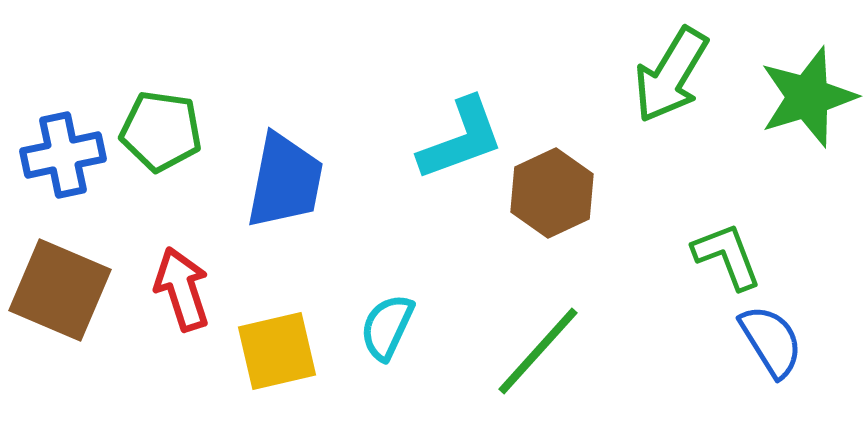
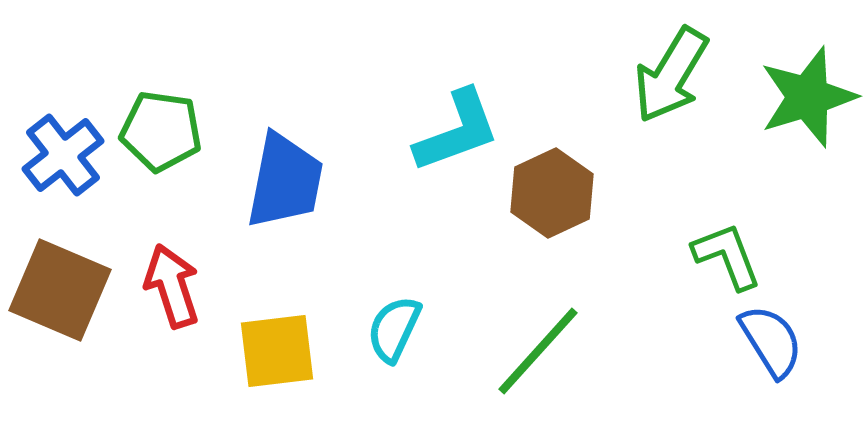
cyan L-shape: moved 4 px left, 8 px up
blue cross: rotated 26 degrees counterclockwise
red arrow: moved 10 px left, 3 px up
cyan semicircle: moved 7 px right, 2 px down
yellow square: rotated 6 degrees clockwise
